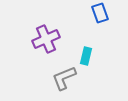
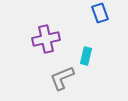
purple cross: rotated 12 degrees clockwise
gray L-shape: moved 2 px left
